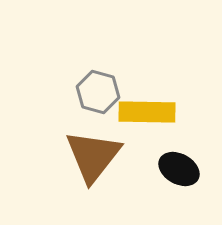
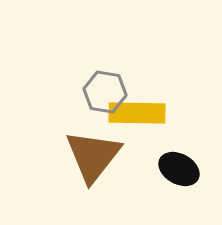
gray hexagon: moved 7 px right; rotated 6 degrees counterclockwise
yellow rectangle: moved 10 px left, 1 px down
